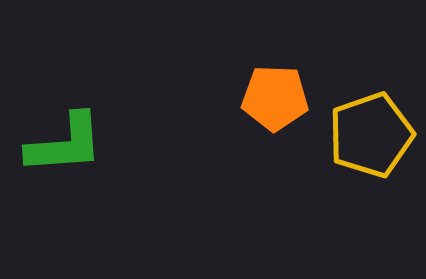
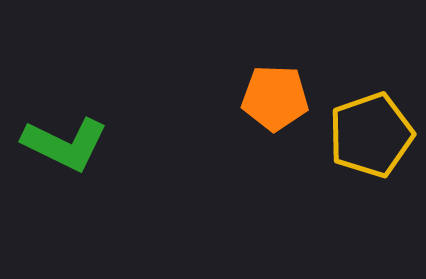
green L-shape: rotated 30 degrees clockwise
